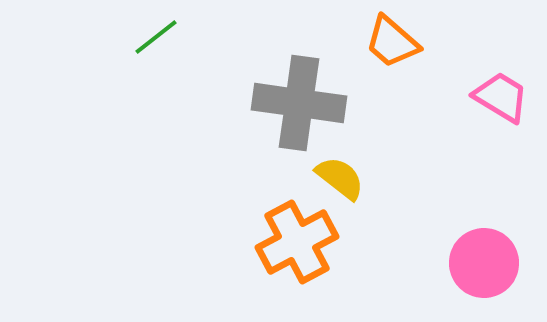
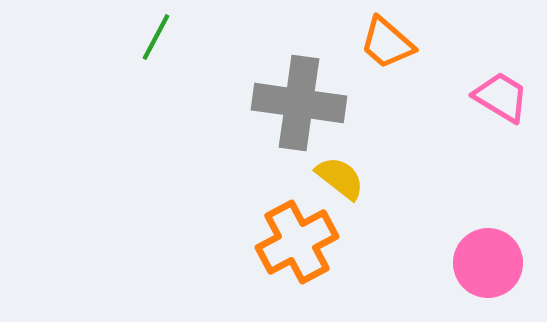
green line: rotated 24 degrees counterclockwise
orange trapezoid: moved 5 px left, 1 px down
pink circle: moved 4 px right
